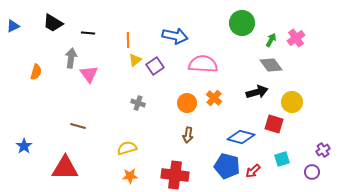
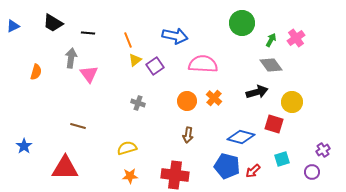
orange line: rotated 21 degrees counterclockwise
orange circle: moved 2 px up
